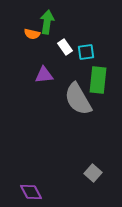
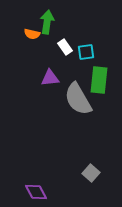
purple triangle: moved 6 px right, 3 px down
green rectangle: moved 1 px right
gray square: moved 2 px left
purple diamond: moved 5 px right
